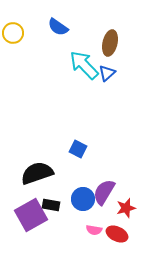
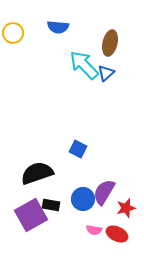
blue semicircle: rotated 30 degrees counterclockwise
blue triangle: moved 1 px left
